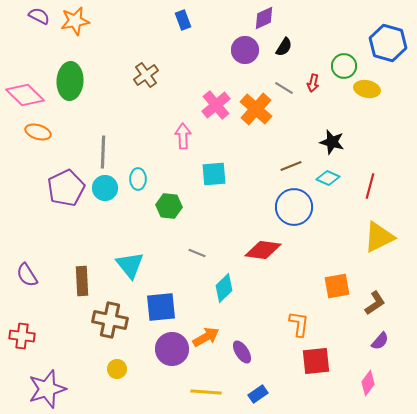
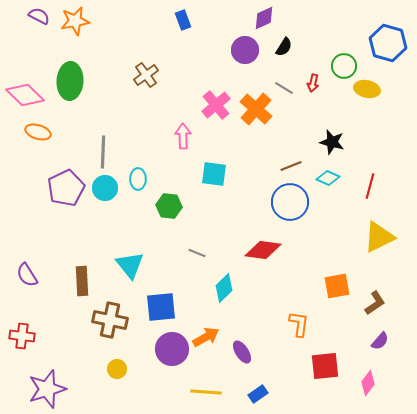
cyan square at (214, 174): rotated 12 degrees clockwise
blue circle at (294, 207): moved 4 px left, 5 px up
red square at (316, 361): moved 9 px right, 5 px down
